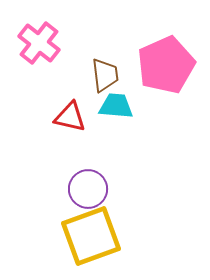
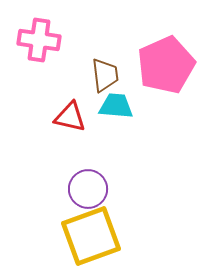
pink cross: moved 3 px up; rotated 30 degrees counterclockwise
